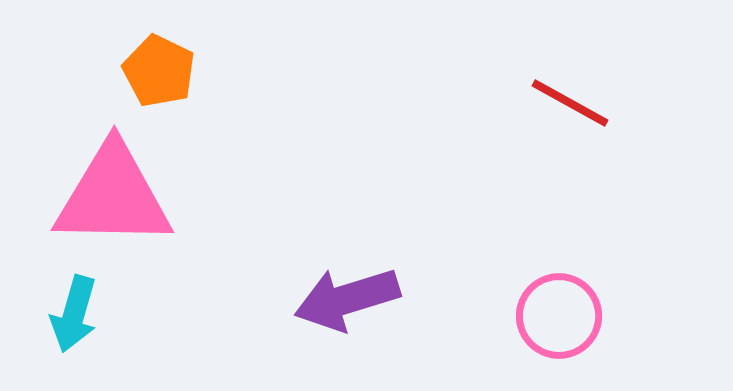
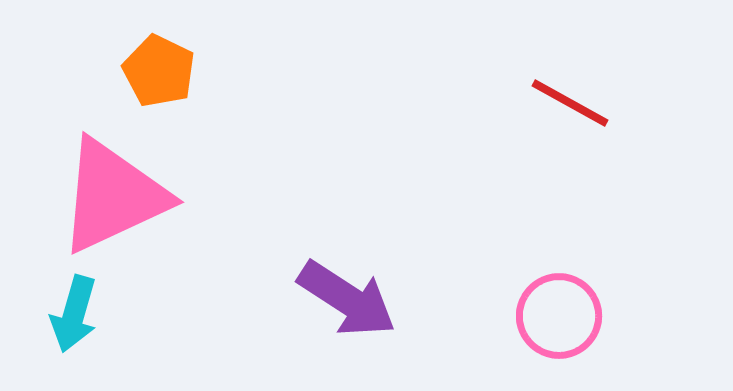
pink triangle: rotated 26 degrees counterclockwise
purple arrow: rotated 130 degrees counterclockwise
